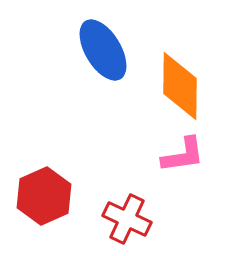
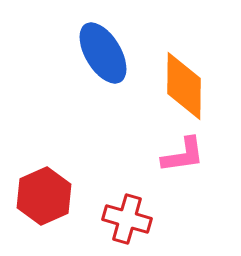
blue ellipse: moved 3 px down
orange diamond: moved 4 px right
red cross: rotated 9 degrees counterclockwise
